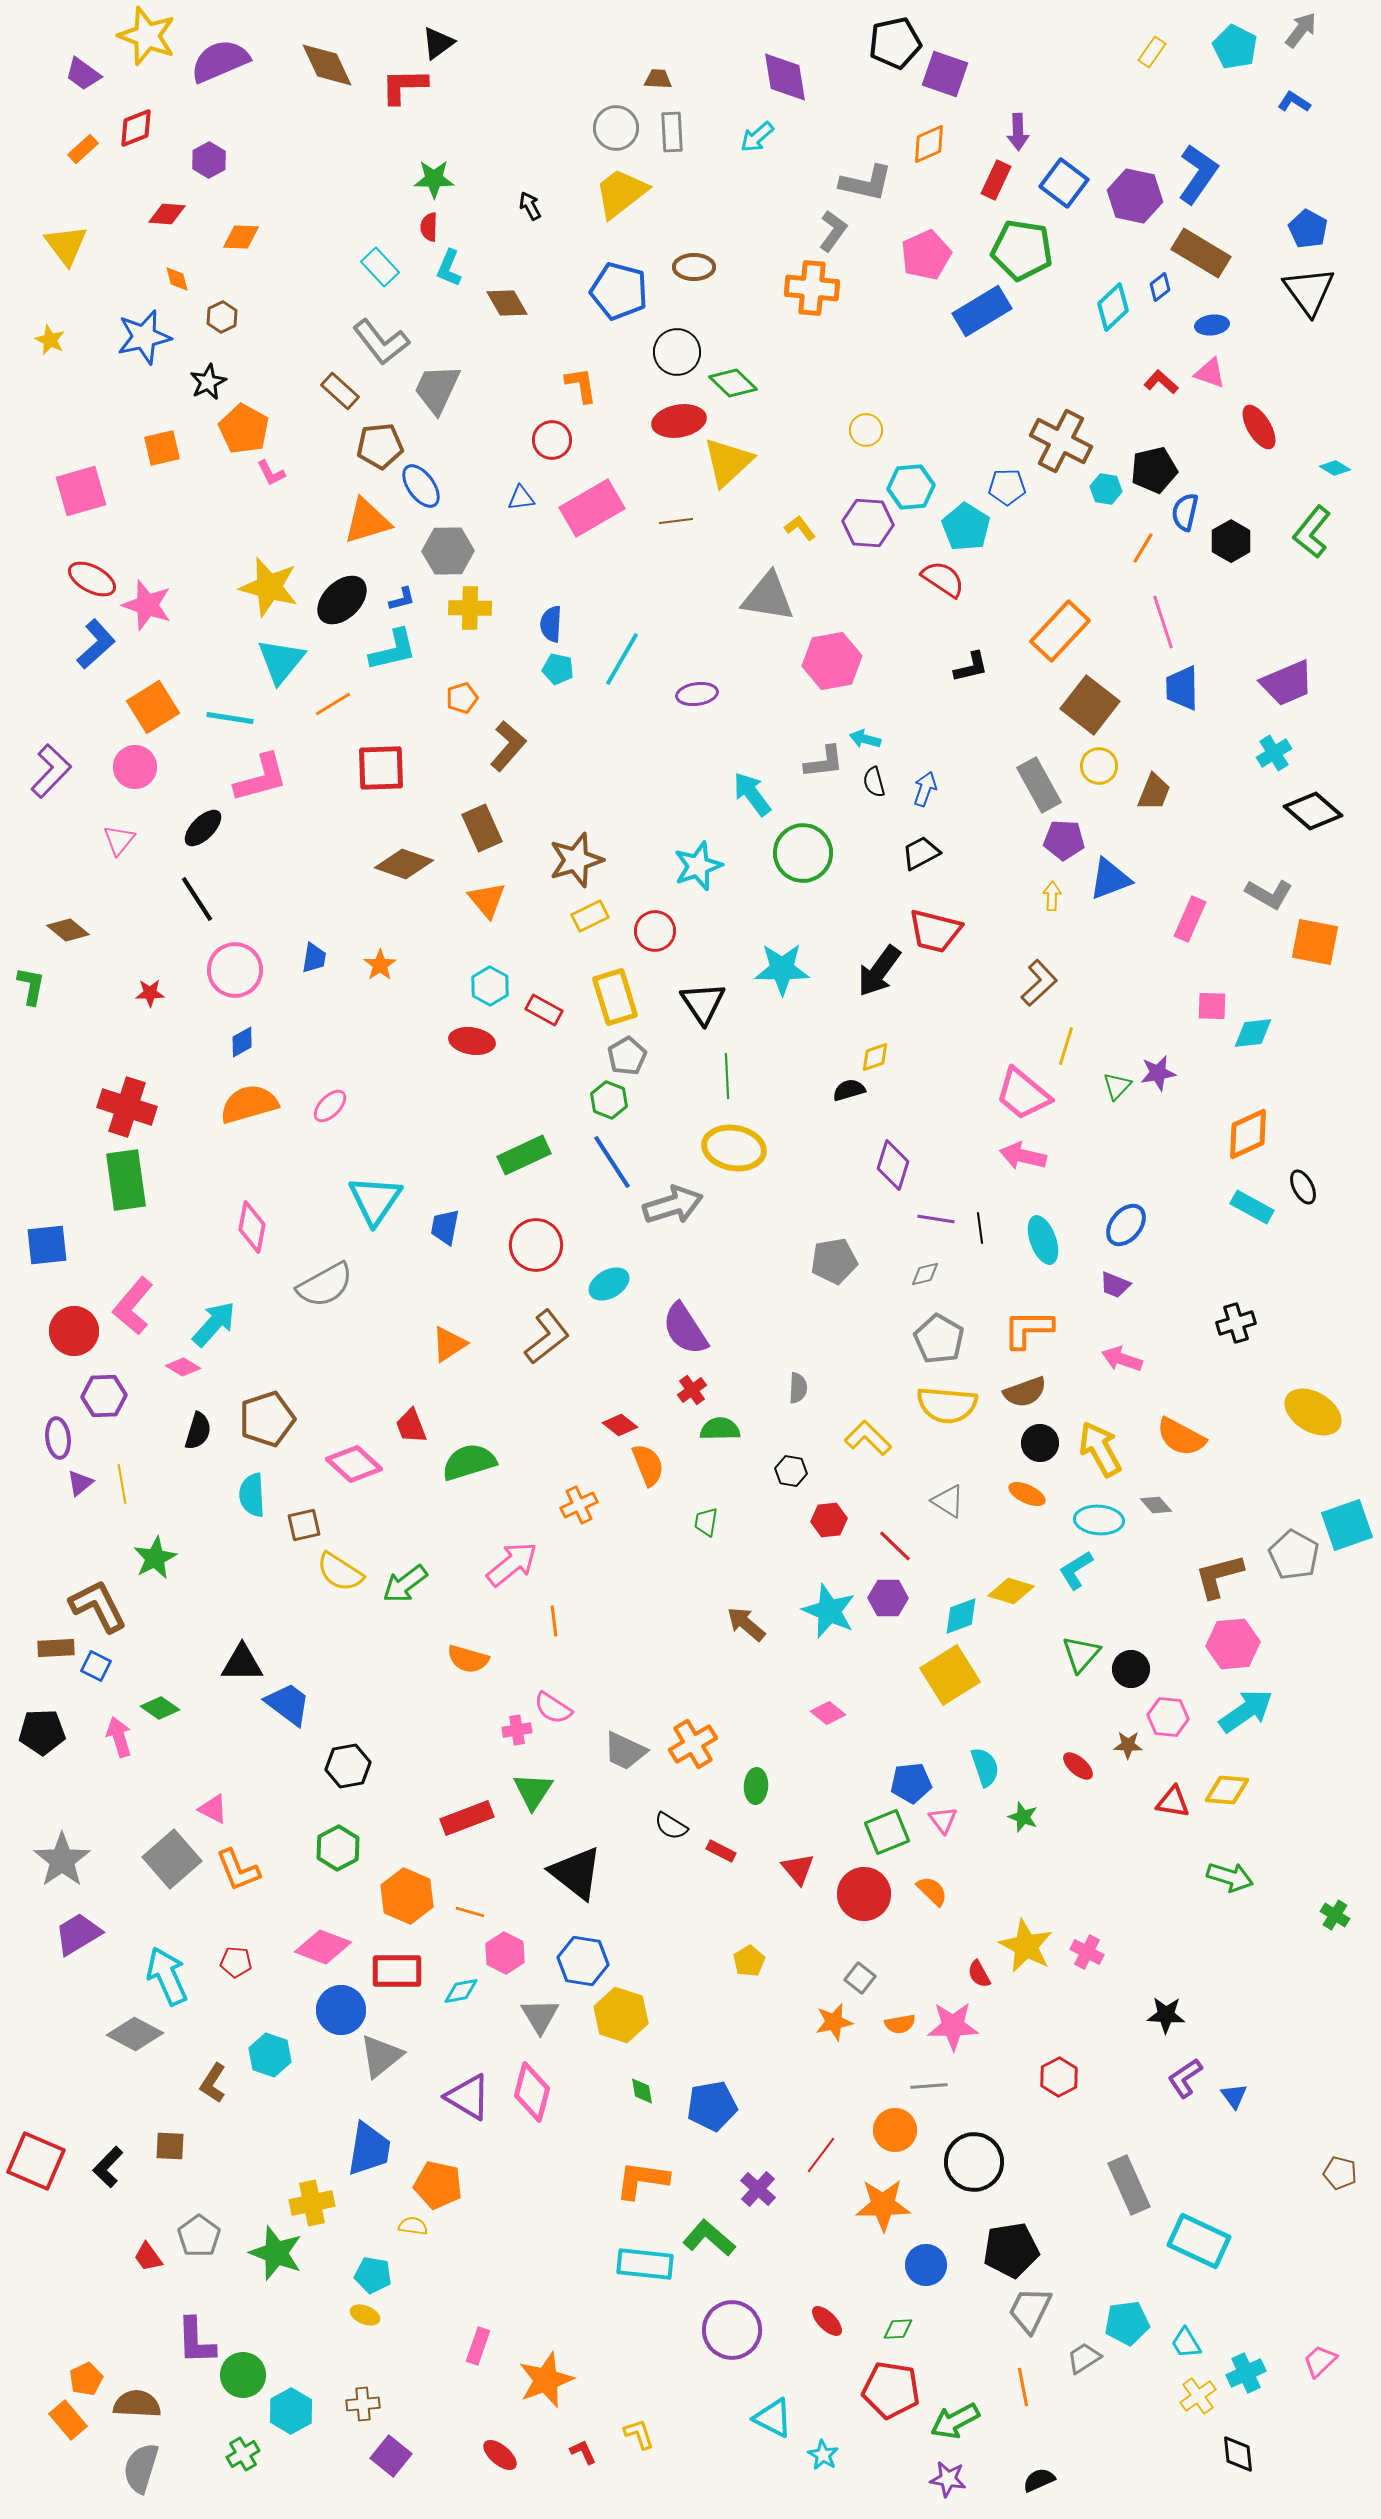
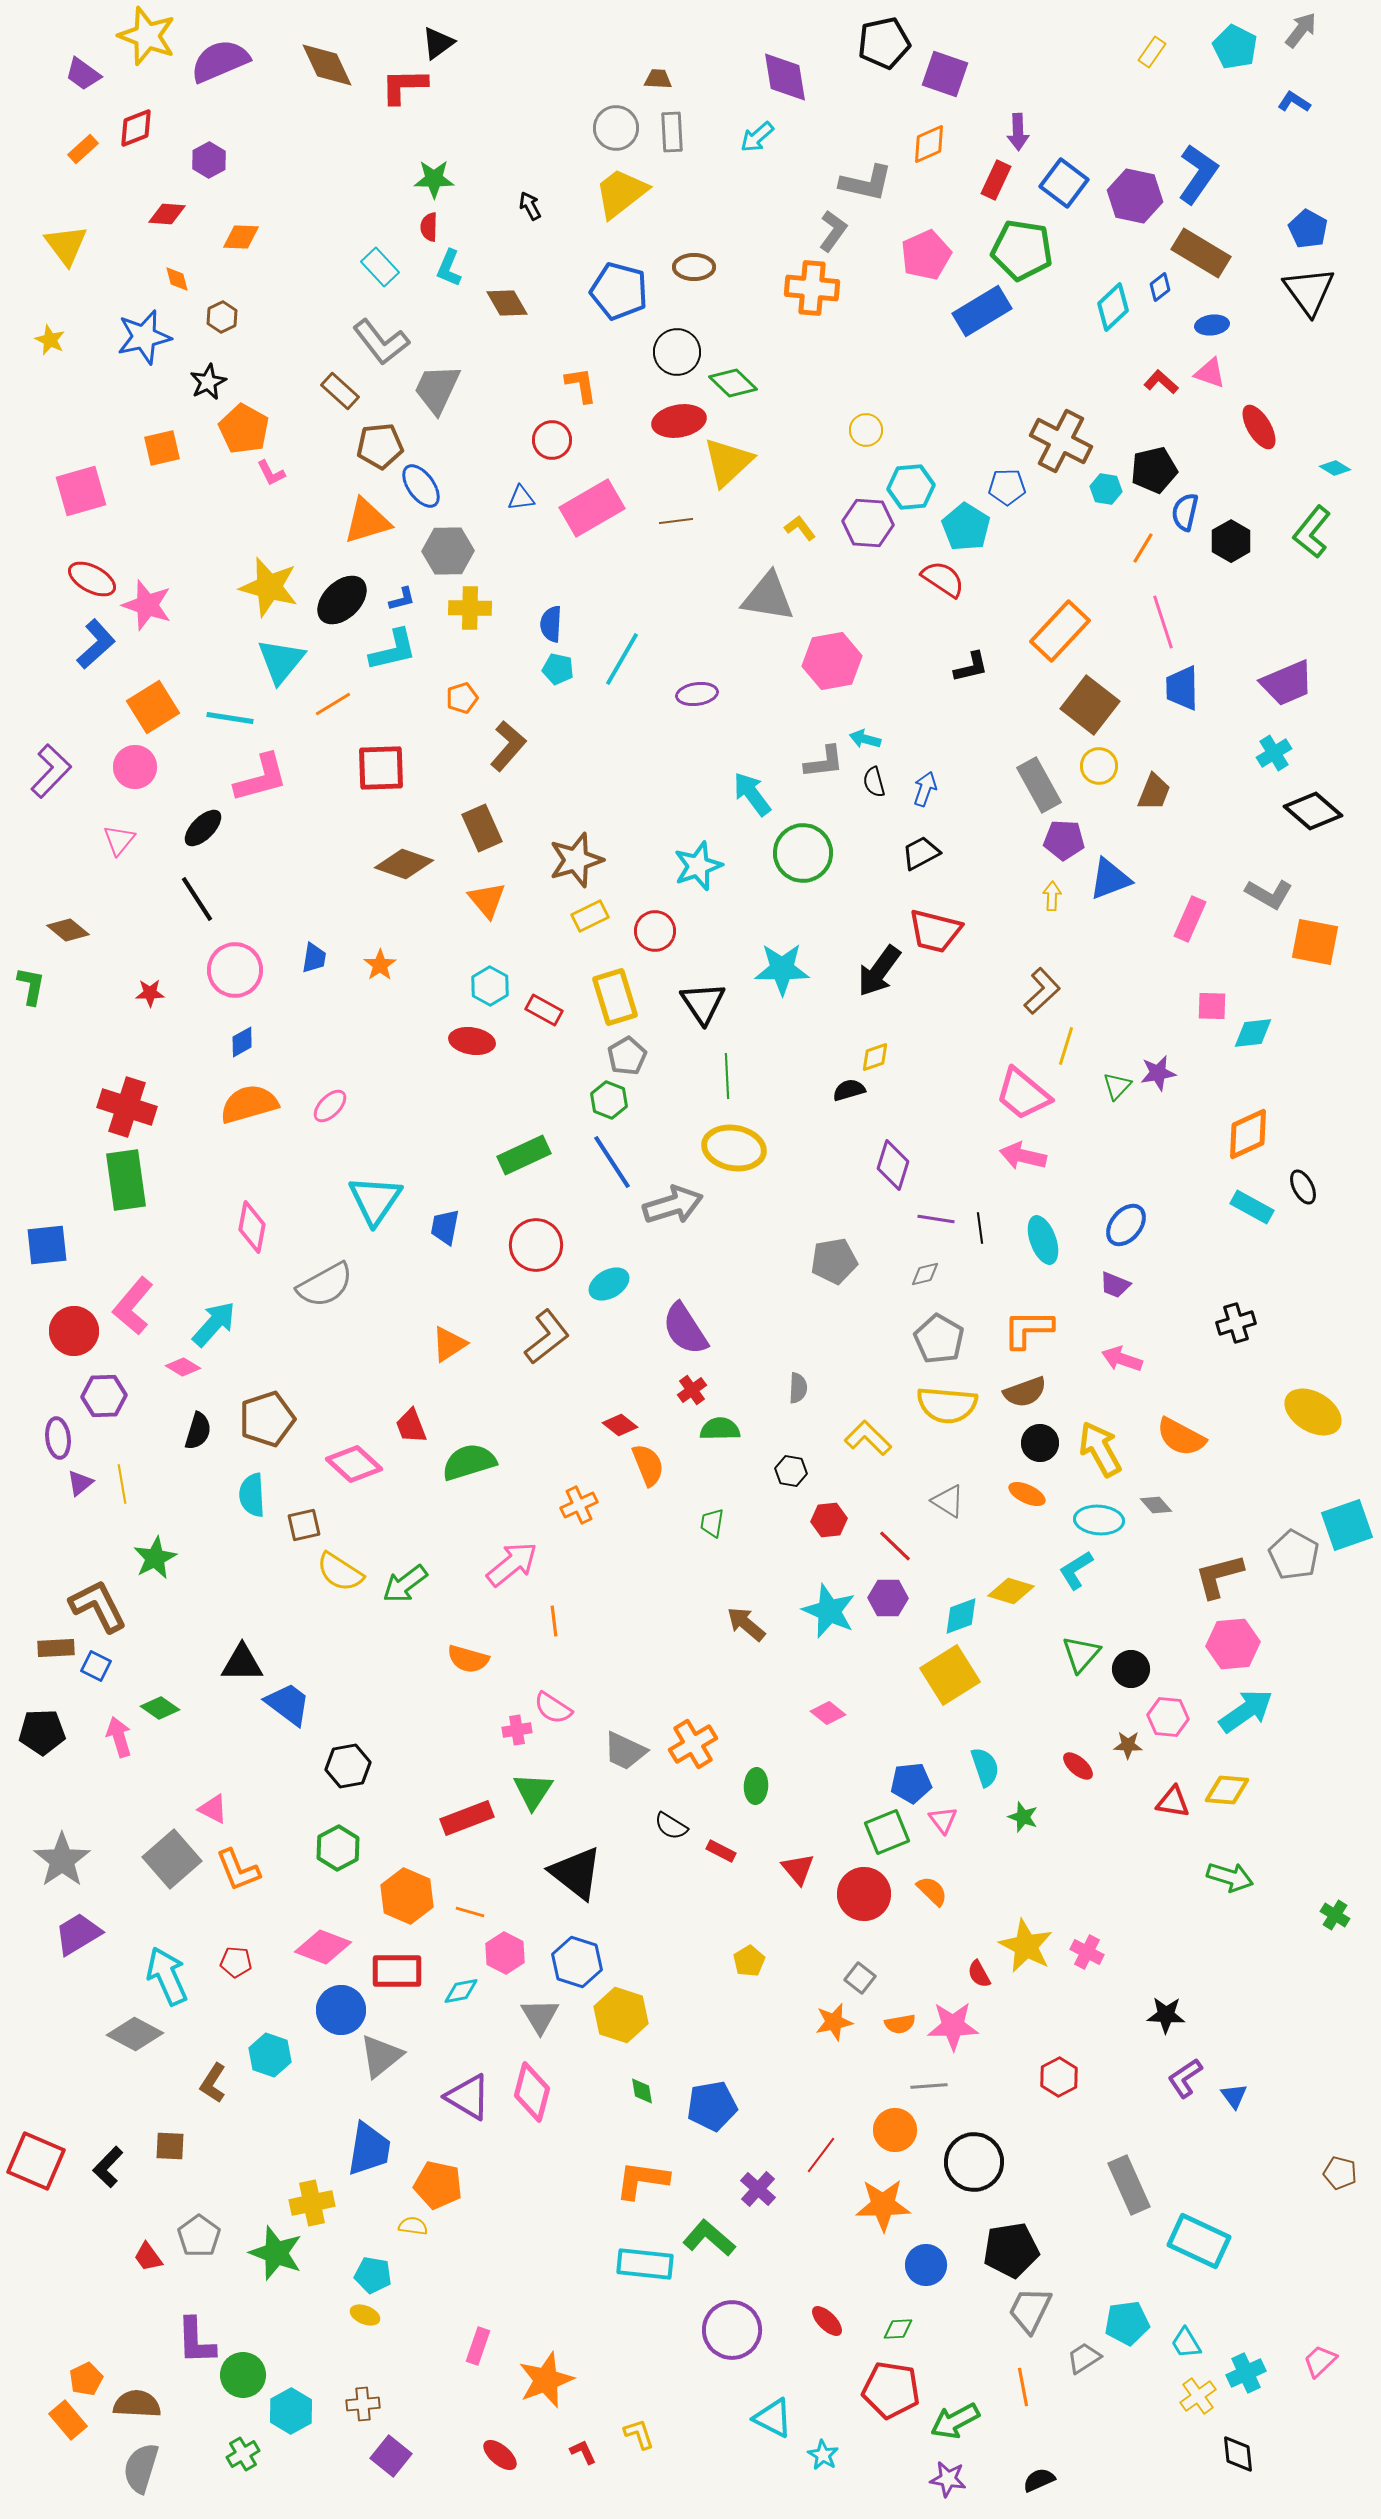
black pentagon at (895, 43): moved 11 px left
brown L-shape at (1039, 983): moved 3 px right, 8 px down
green trapezoid at (706, 1522): moved 6 px right, 1 px down
blue hexagon at (583, 1961): moved 6 px left, 1 px down; rotated 9 degrees clockwise
